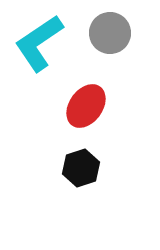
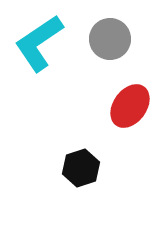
gray circle: moved 6 px down
red ellipse: moved 44 px right
